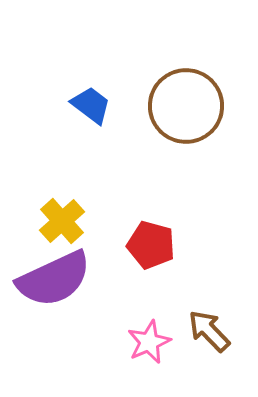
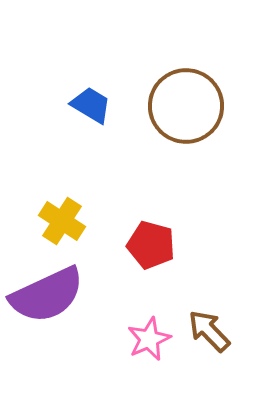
blue trapezoid: rotated 6 degrees counterclockwise
yellow cross: rotated 15 degrees counterclockwise
purple semicircle: moved 7 px left, 16 px down
pink star: moved 3 px up
